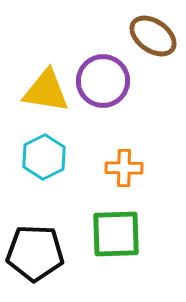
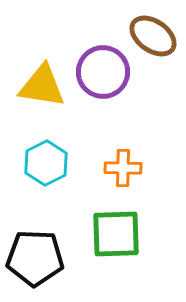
purple circle: moved 9 px up
yellow triangle: moved 4 px left, 5 px up
cyan hexagon: moved 2 px right, 6 px down
orange cross: moved 1 px left
black pentagon: moved 5 px down
